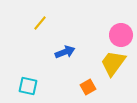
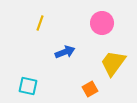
yellow line: rotated 21 degrees counterclockwise
pink circle: moved 19 px left, 12 px up
orange square: moved 2 px right, 2 px down
